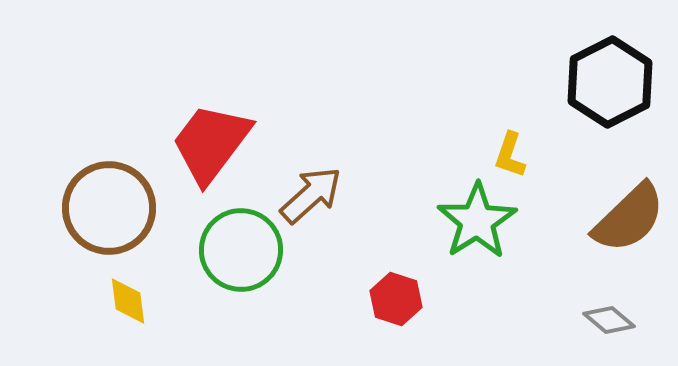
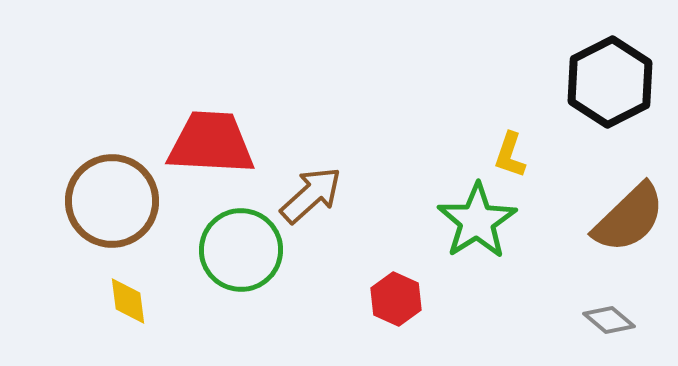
red trapezoid: rotated 56 degrees clockwise
brown circle: moved 3 px right, 7 px up
red hexagon: rotated 6 degrees clockwise
